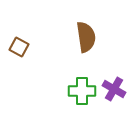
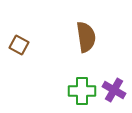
brown square: moved 2 px up
purple cross: moved 1 px down
